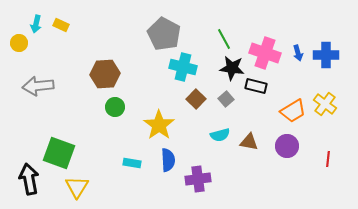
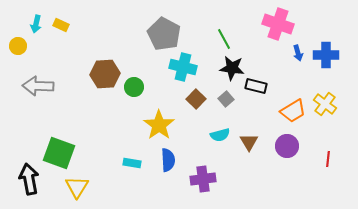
yellow circle: moved 1 px left, 3 px down
pink cross: moved 13 px right, 29 px up
gray arrow: rotated 8 degrees clockwise
green circle: moved 19 px right, 20 px up
brown triangle: rotated 48 degrees clockwise
purple cross: moved 5 px right
